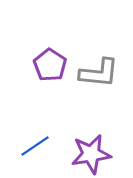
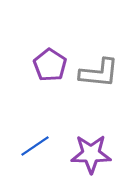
purple star: rotated 9 degrees clockwise
